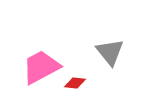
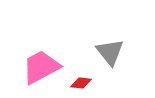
red diamond: moved 6 px right
